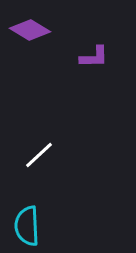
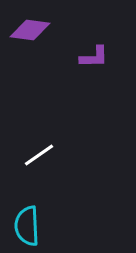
purple diamond: rotated 24 degrees counterclockwise
white line: rotated 8 degrees clockwise
